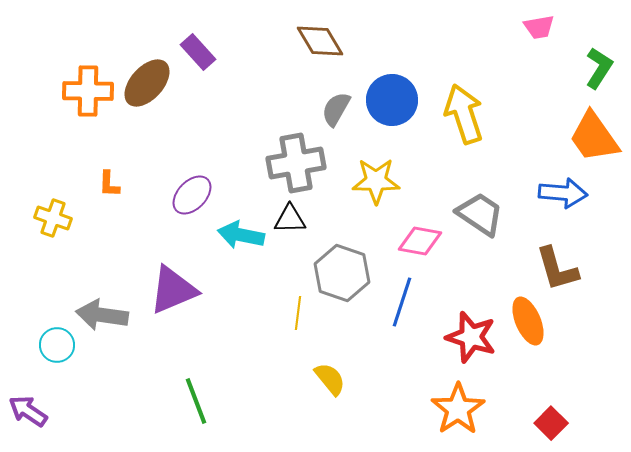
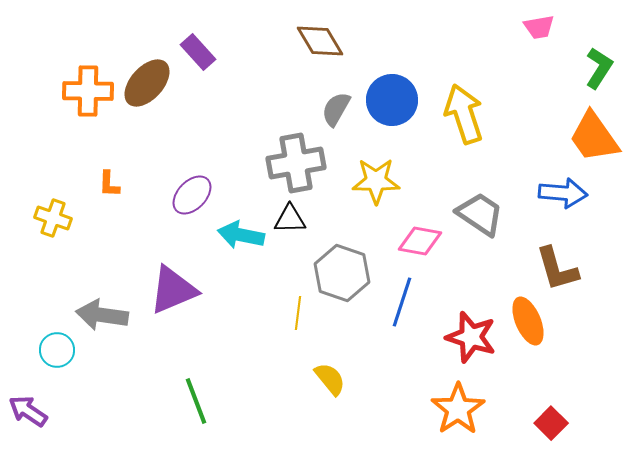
cyan circle: moved 5 px down
